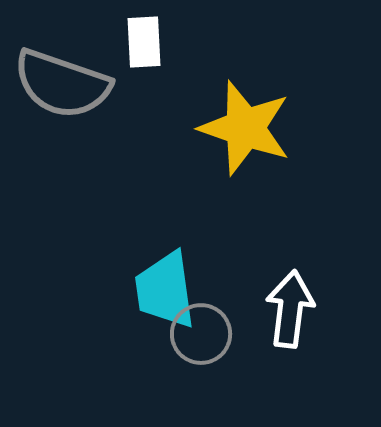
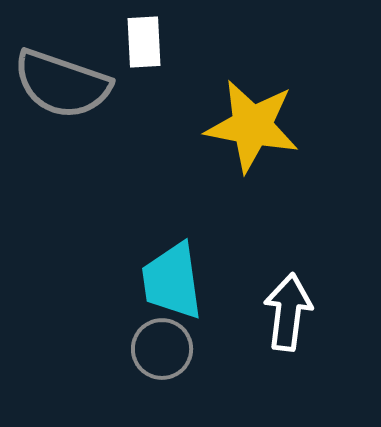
yellow star: moved 7 px right, 2 px up; rotated 8 degrees counterclockwise
cyan trapezoid: moved 7 px right, 9 px up
white arrow: moved 2 px left, 3 px down
gray circle: moved 39 px left, 15 px down
